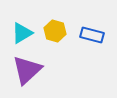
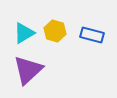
cyan triangle: moved 2 px right
purple triangle: moved 1 px right
